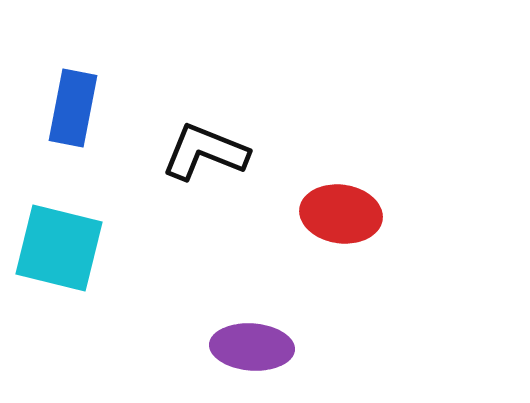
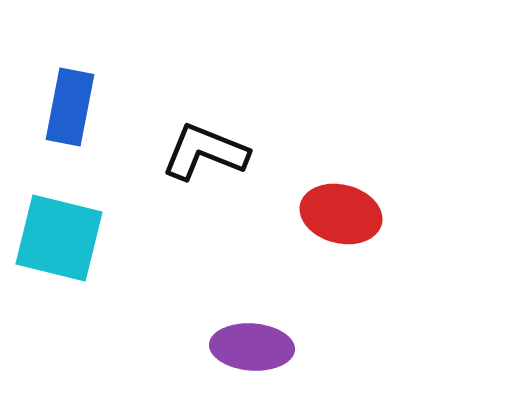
blue rectangle: moved 3 px left, 1 px up
red ellipse: rotated 6 degrees clockwise
cyan square: moved 10 px up
